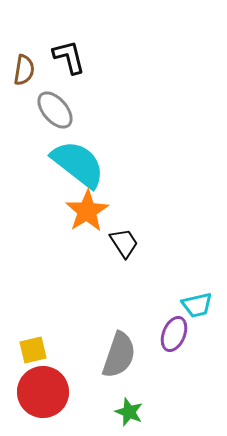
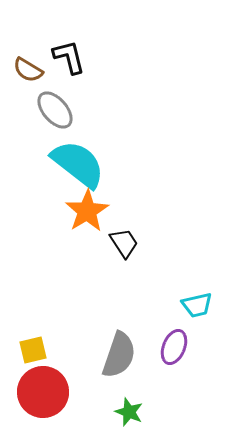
brown semicircle: moved 4 px right; rotated 112 degrees clockwise
purple ellipse: moved 13 px down
